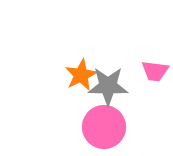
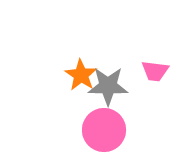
orange star: rotated 12 degrees counterclockwise
pink circle: moved 3 px down
